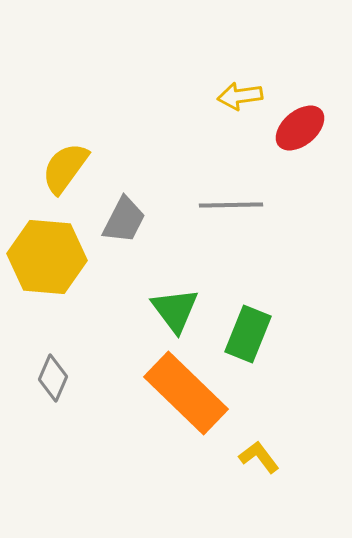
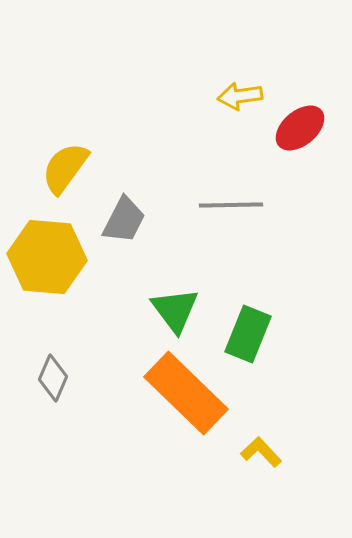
yellow L-shape: moved 2 px right, 5 px up; rotated 6 degrees counterclockwise
